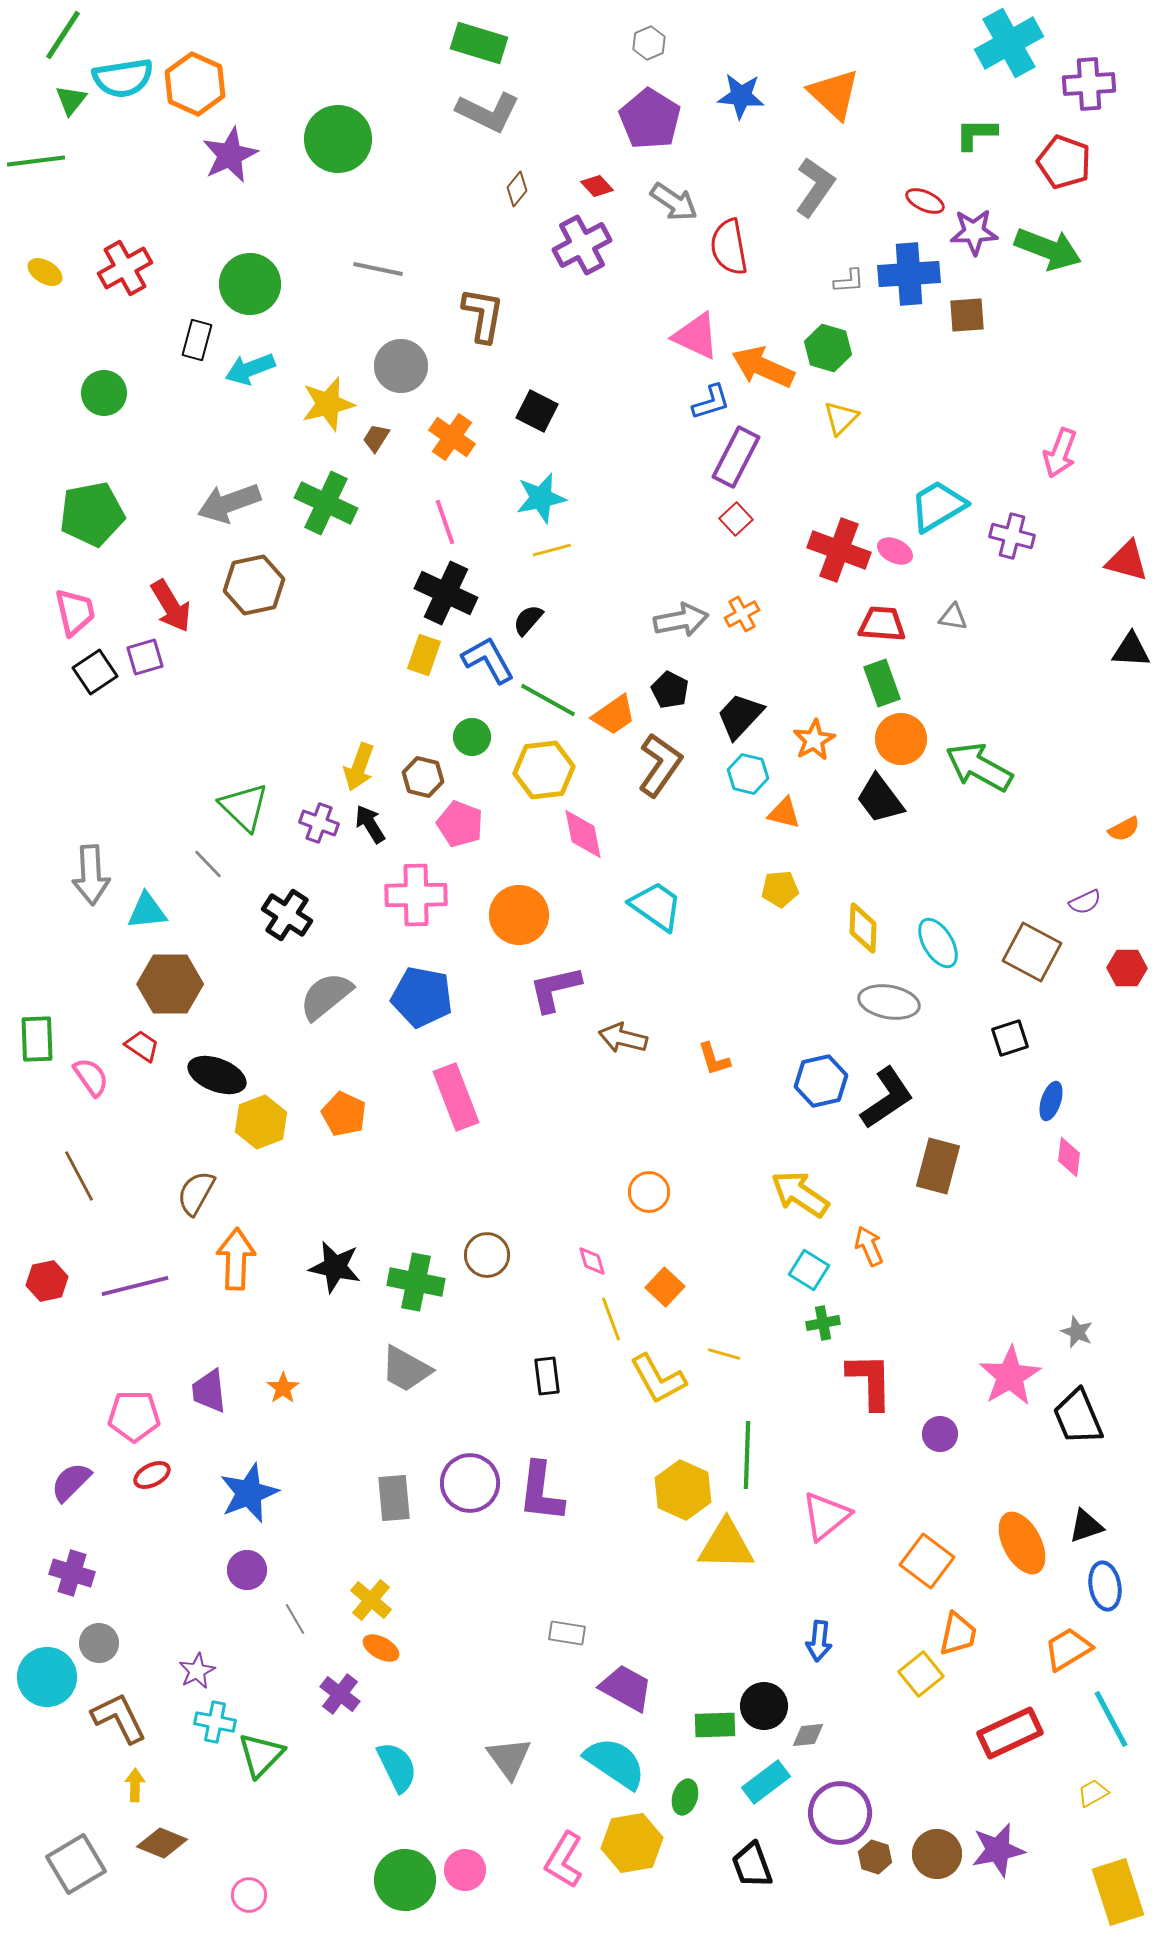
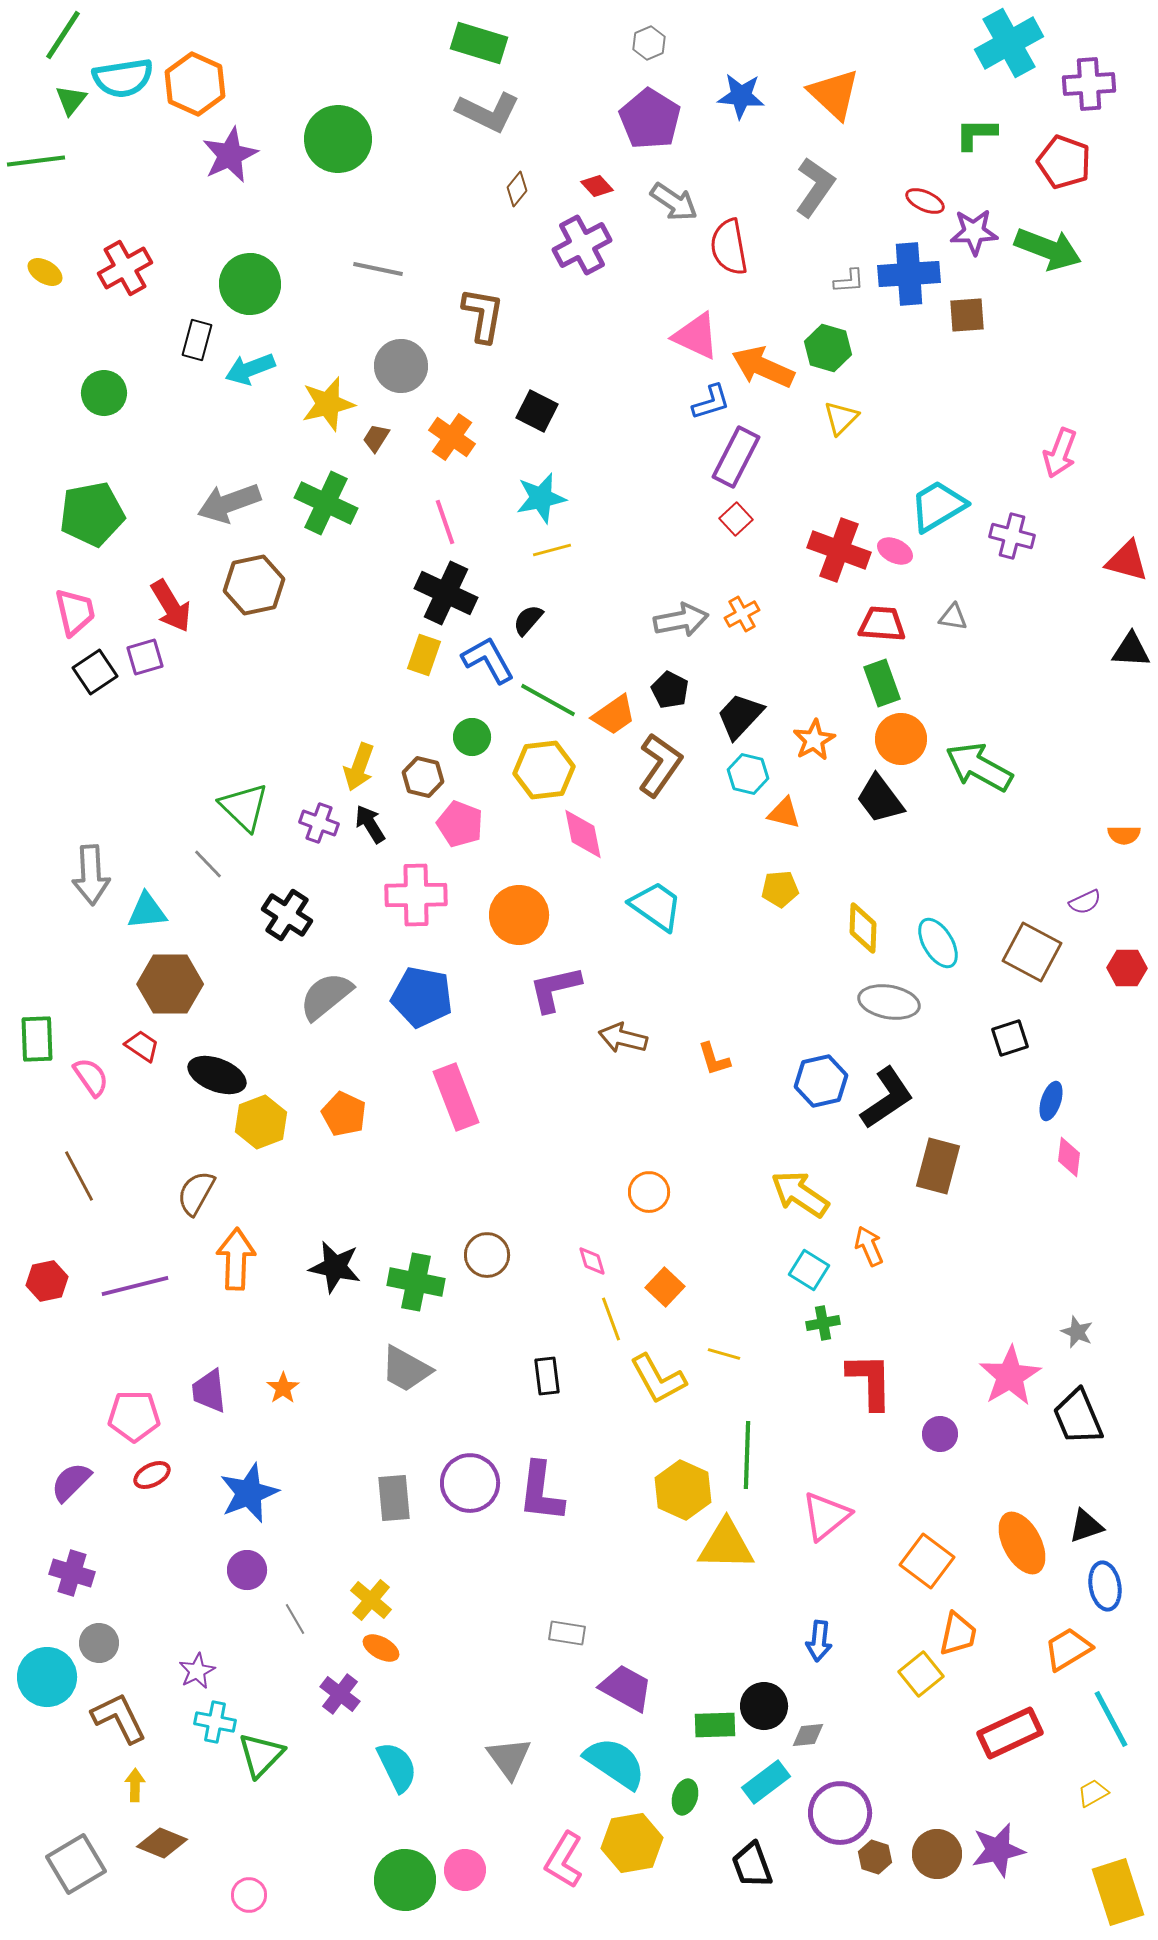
orange semicircle at (1124, 829): moved 6 px down; rotated 28 degrees clockwise
